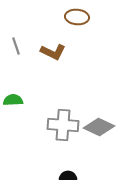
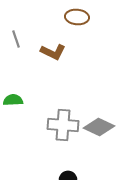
gray line: moved 7 px up
